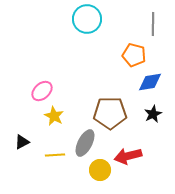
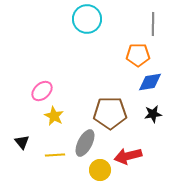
orange pentagon: moved 4 px right; rotated 15 degrees counterclockwise
black star: rotated 18 degrees clockwise
black triangle: rotated 42 degrees counterclockwise
